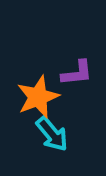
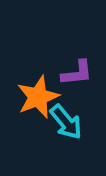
cyan arrow: moved 14 px right, 12 px up
